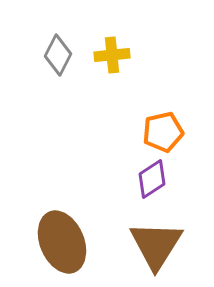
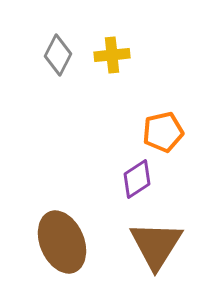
purple diamond: moved 15 px left
